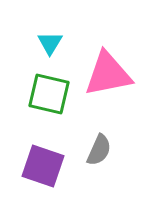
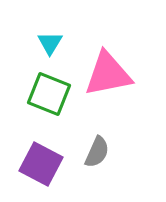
green square: rotated 9 degrees clockwise
gray semicircle: moved 2 px left, 2 px down
purple square: moved 2 px left, 2 px up; rotated 9 degrees clockwise
